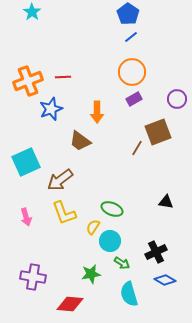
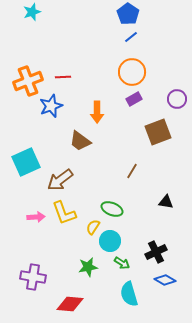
cyan star: rotated 18 degrees clockwise
blue star: moved 3 px up
brown line: moved 5 px left, 23 px down
pink arrow: moved 10 px right; rotated 78 degrees counterclockwise
green star: moved 3 px left, 7 px up
